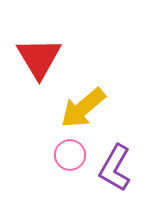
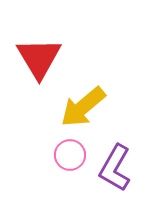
yellow arrow: moved 1 px up
